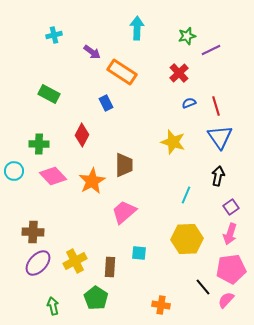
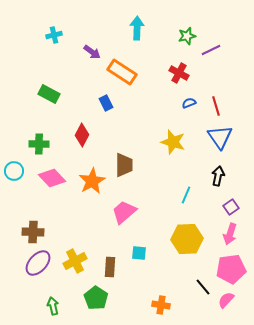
red cross: rotated 18 degrees counterclockwise
pink diamond: moved 1 px left, 2 px down
